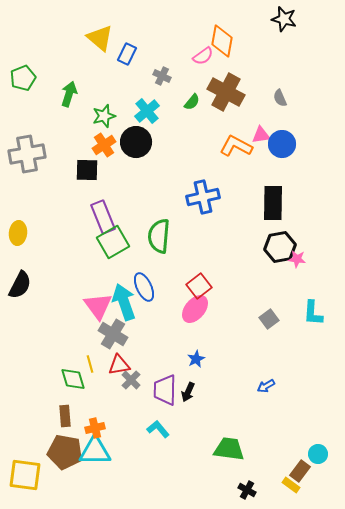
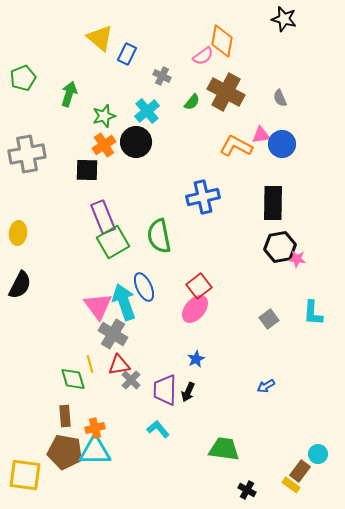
green semicircle at (159, 236): rotated 16 degrees counterclockwise
green trapezoid at (229, 449): moved 5 px left
